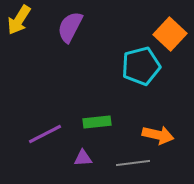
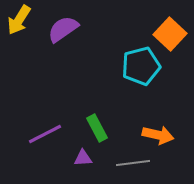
purple semicircle: moved 7 px left, 2 px down; rotated 28 degrees clockwise
green rectangle: moved 6 px down; rotated 68 degrees clockwise
